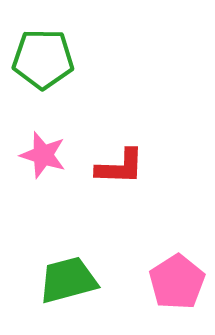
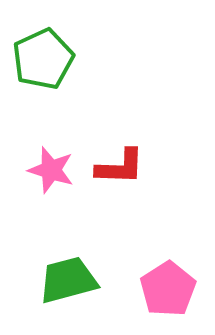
green pentagon: rotated 26 degrees counterclockwise
pink star: moved 8 px right, 15 px down
pink pentagon: moved 9 px left, 7 px down
